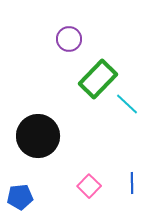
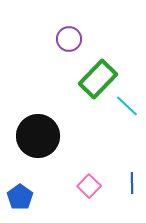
cyan line: moved 2 px down
blue pentagon: rotated 30 degrees counterclockwise
